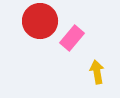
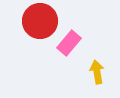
pink rectangle: moved 3 px left, 5 px down
